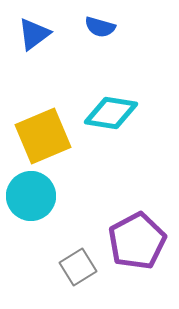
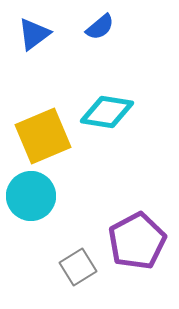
blue semicircle: rotated 56 degrees counterclockwise
cyan diamond: moved 4 px left, 1 px up
